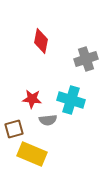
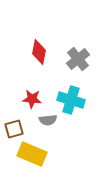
red diamond: moved 2 px left, 11 px down
gray cross: moved 8 px left; rotated 20 degrees counterclockwise
